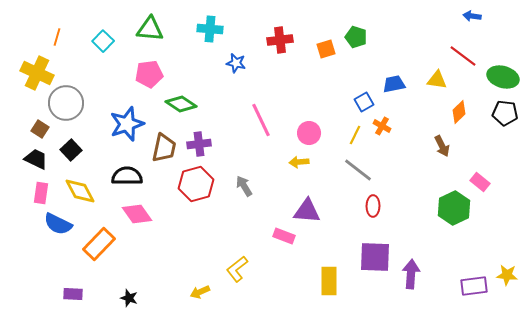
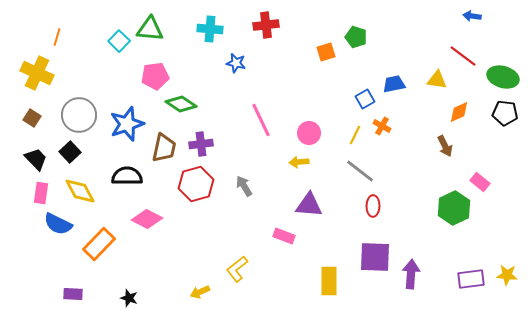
red cross at (280, 40): moved 14 px left, 15 px up
cyan square at (103, 41): moved 16 px right
orange square at (326, 49): moved 3 px down
pink pentagon at (149, 74): moved 6 px right, 2 px down
blue square at (364, 102): moved 1 px right, 3 px up
gray circle at (66, 103): moved 13 px right, 12 px down
orange diamond at (459, 112): rotated 20 degrees clockwise
brown square at (40, 129): moved 8 px left, 11 px up
purple cross at (199, 144): moved 2 px right
brown arrow at (442, 146): moved 3 px right
black square at (71, 150): moved 1 px left, 2 px down
black trapezoid at (36, 159): rotated 20 degrees clockwise
gray line at (358, 170): moved 2 px right, 1 px down
purple triangle at (307, 211): moved 2 px right, 6 px up
pink diamond at (137, 214): moved 10 px right, 5 px down; rotated 28 degrees counterclockwise
purple rectangle at (474, 286): moved 3 px left, 7 px up
